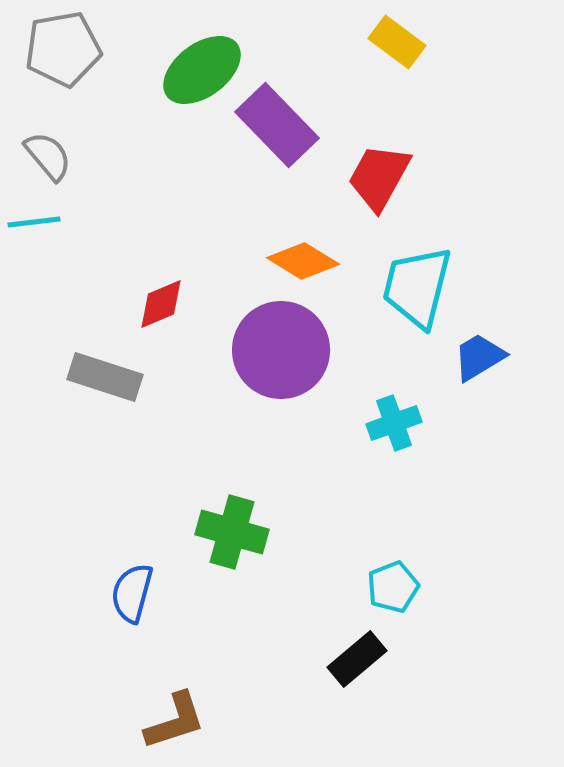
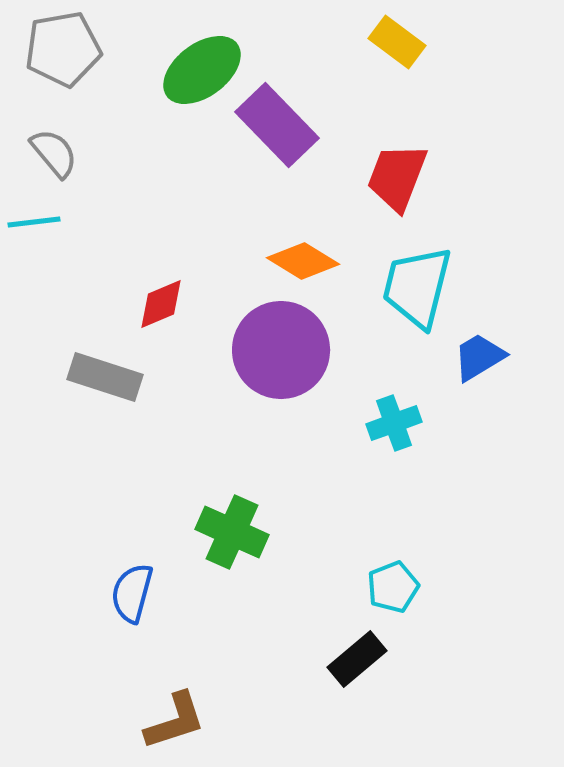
gray semicircle: moved 6 px right, 3 px up
red trapezoid: moved 18 px right; rotated 8 degrees counterclockwise
green cross: rotated 8 degrees clockwise
